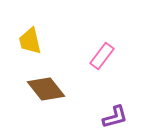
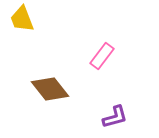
yellow trapezoid: moved 8 px left, 22 px up; rotated 8 degrees counterclockwise
brown diamond: moved 4 px right
